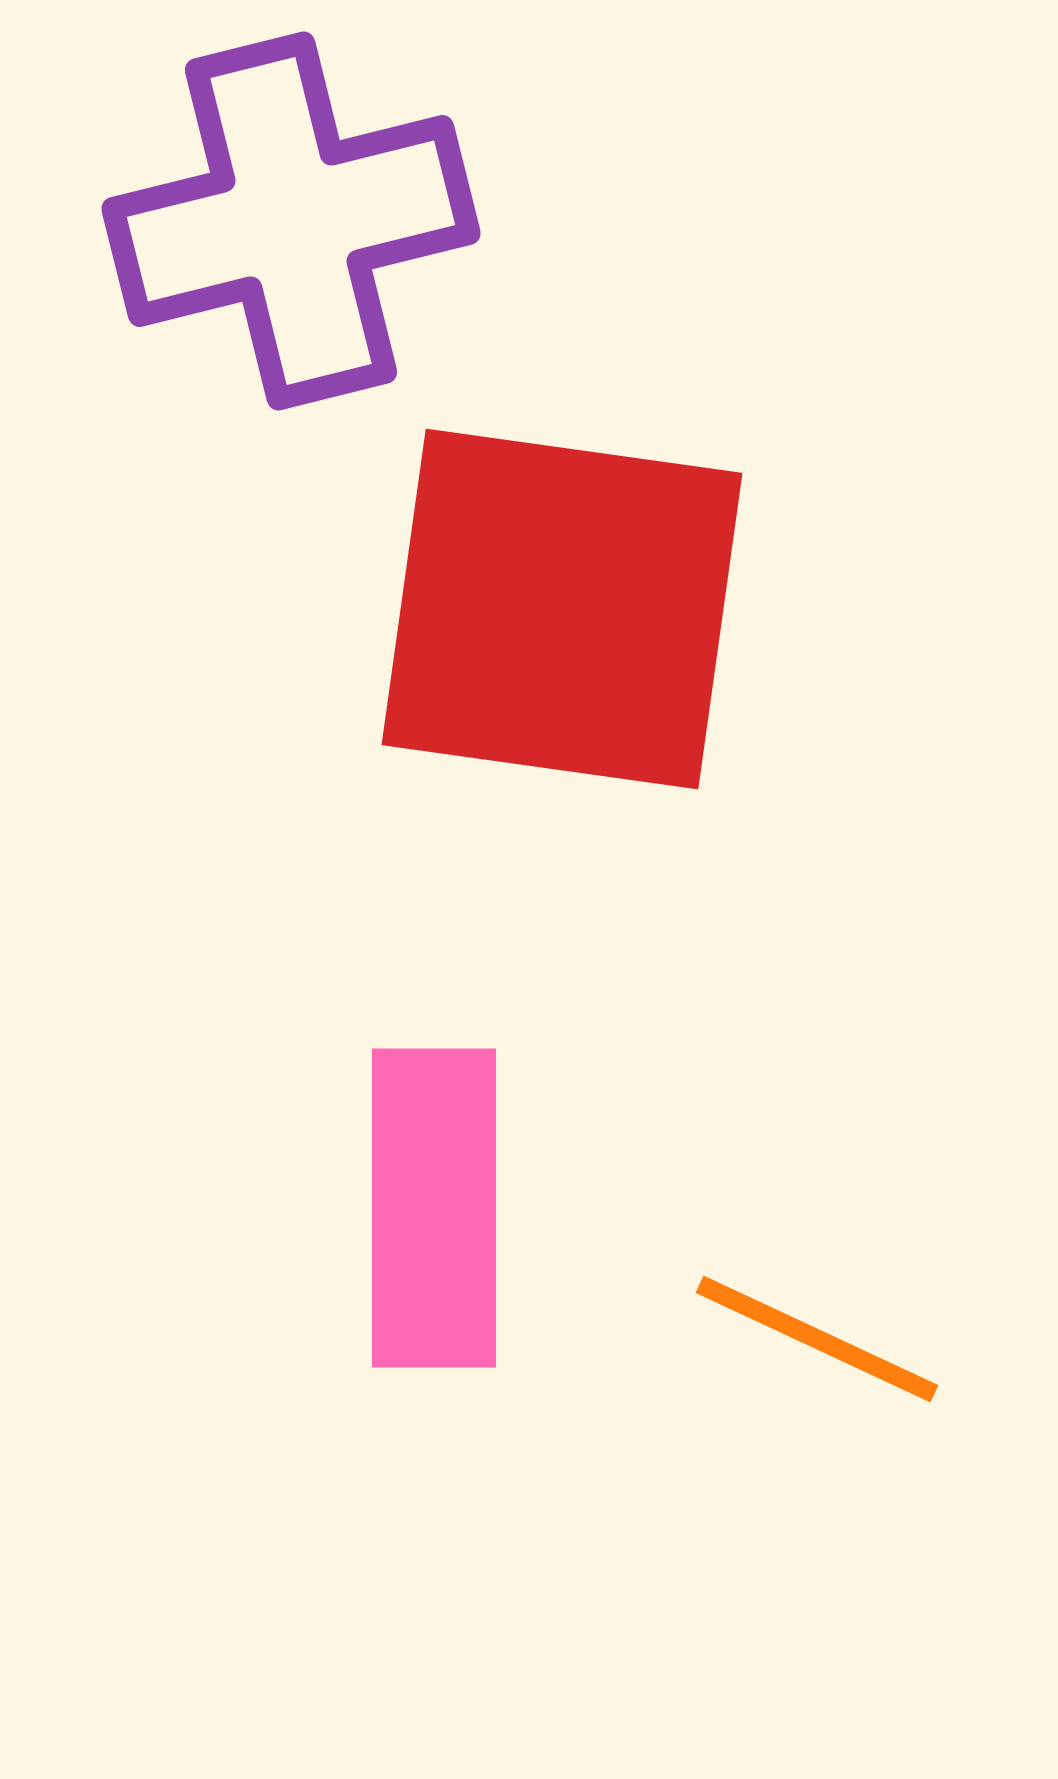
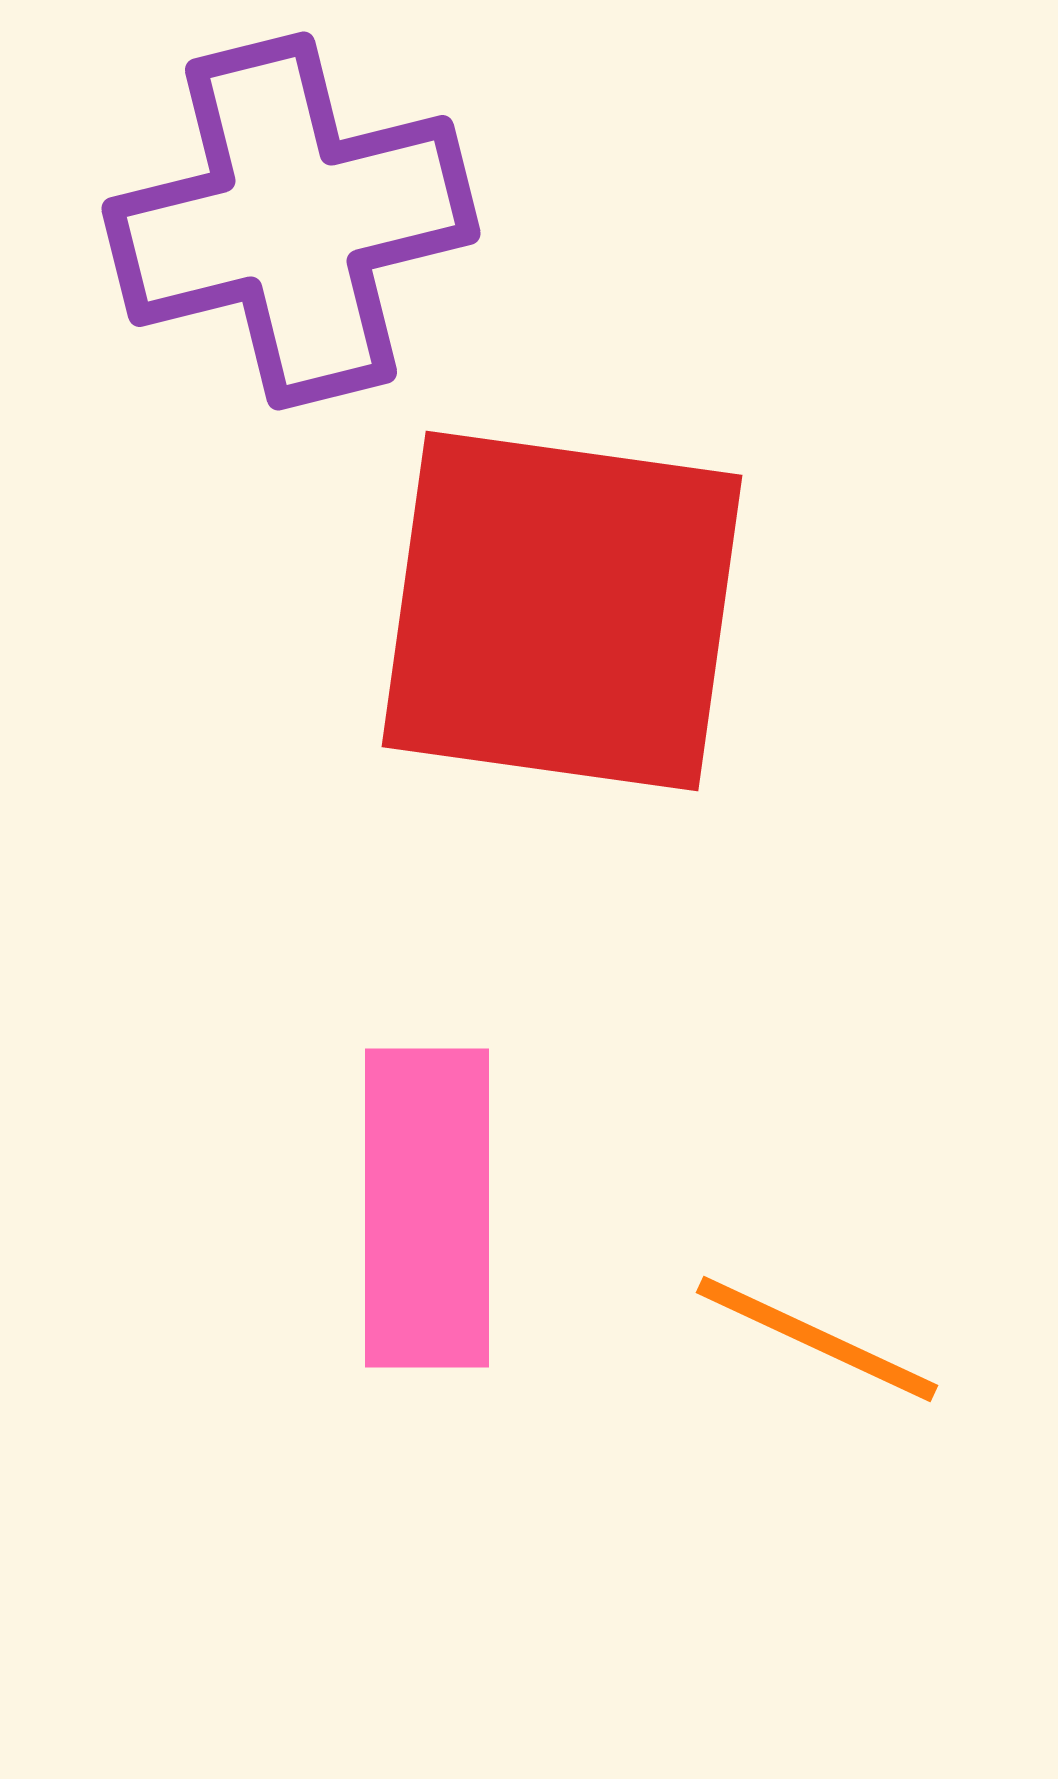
red square: moved 2 px down
pink rectangle: moved 7 px left
